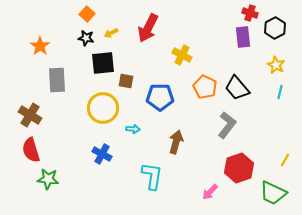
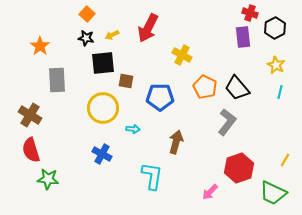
yellow arrow: moved 1 px right, 2 px down
gray L-shape: moved 3 px up
